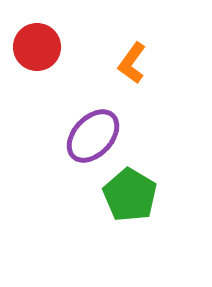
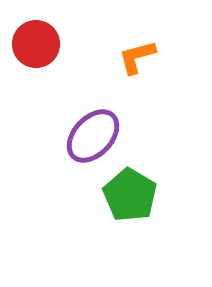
red circle: moved 1 px left, 3 px up
orange L-shape: moved 5 px right, 6 px up; rotated 39 degrees clockwise
